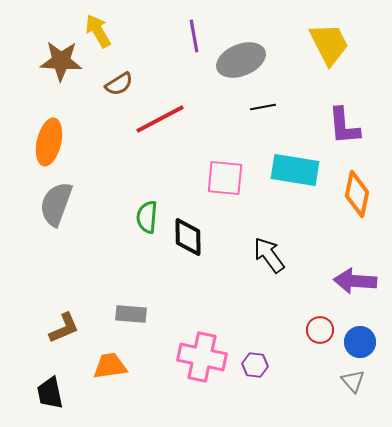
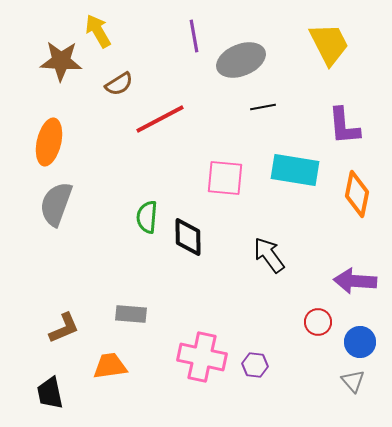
red circle: moved 2 px left, 8 px up
